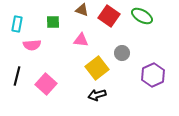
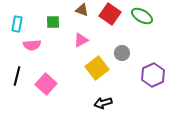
red square: moved 1 px right, 2 px up
pink triangle: rotated 35 degrees counterclockwise
black arrow: moved 6 px right, 8 px down
